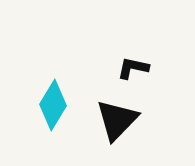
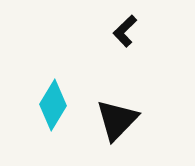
black L-shape: moved 8 px left, 37 px up; rotated 56 degrees counterclockwise
